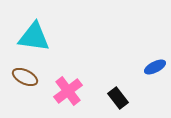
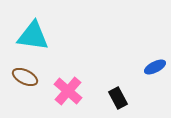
cyan triangle: moved 1 px left, 1 px up
pink cross: rotated 12 degrees counterclockwise
black rectangle: rotated 10 degrees clockwise
